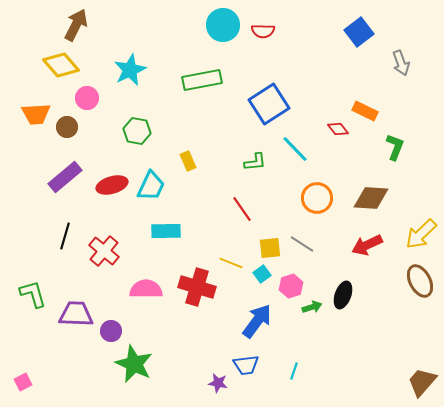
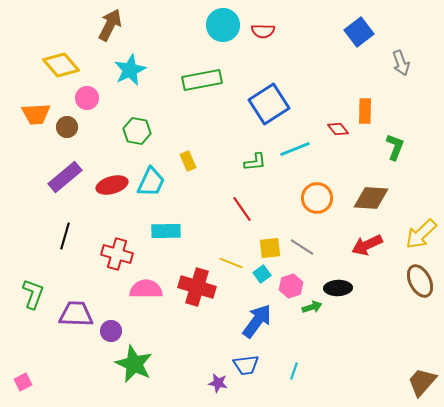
brown arrow at (76, 25): moved 34 px right
orange rectangle at (365, 111): rotated 65 degrees clockwise
cyan line at (295, 149): rotated 68 degrees counterclockwise
cyan trapezoid at (151, 186): moved 4 px up
gray line at (302, 244): moved 3 px down
red cross at (104, 251): moved 13 px right, 3 px down; rotated 24 degrees counterclockwise
green L-shape at (33, 294): rotated 36 degrees clockwise
black ellipse at (343, 295): moved 5 px left, 7 px up; rotated 68 degrees clockwise
